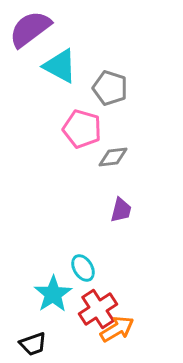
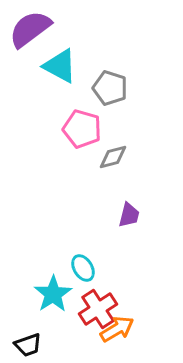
gray diamond: rotated 8 degrees counterclockwise
purple trapezoid: moved 8 px right, 5 px down
black trapezoid: moved 5 px left, 1 px down
